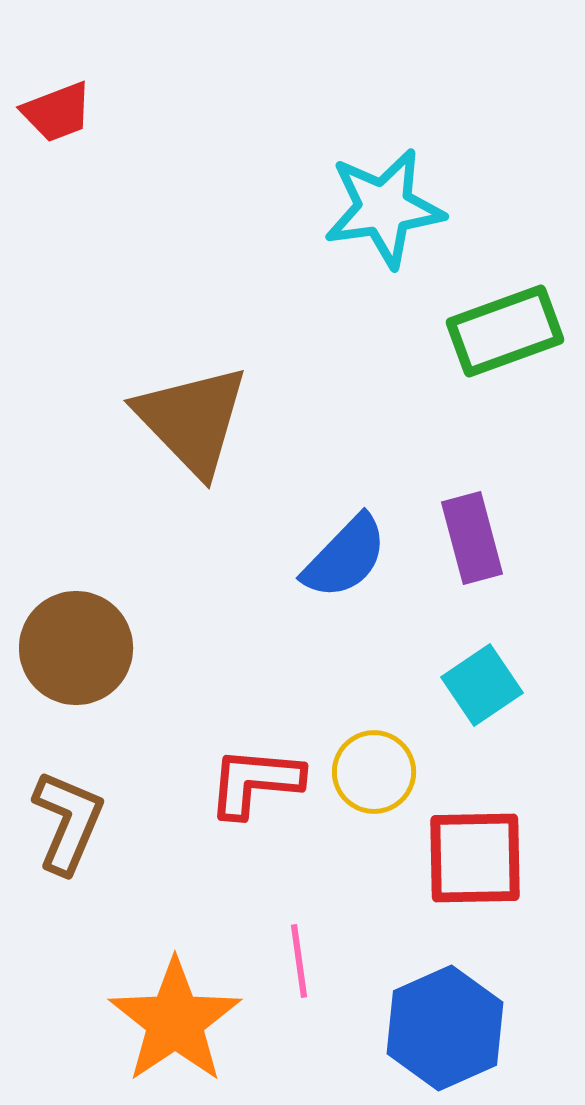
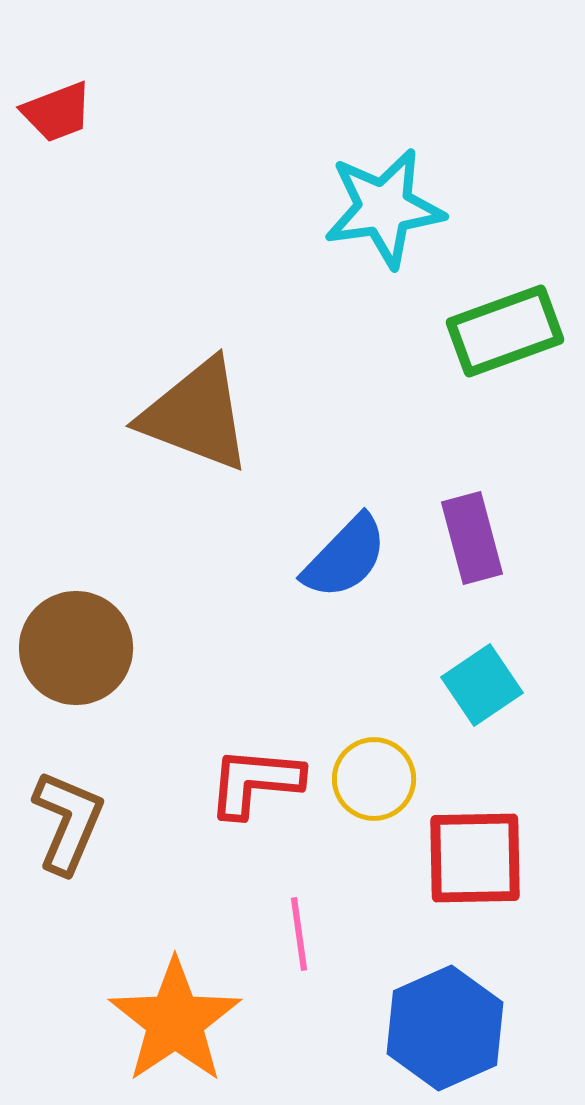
brown triangle: moved 4 px right, 5 px up; rotated 25 degrees counterclockwise
yellow circle: moved 7 px down
pink line: moved 27 px up
